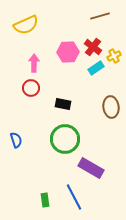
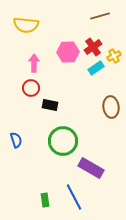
yellow semicircle: rotated 30 degrees clockwise
red cross: rotated 18 degrees clockwise
black rectangle: moved 13 px left, 1 px down
green circle: moved 2 px left, 2 px down
